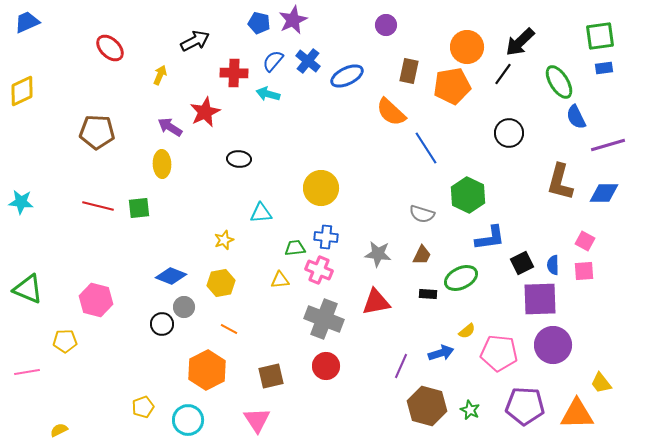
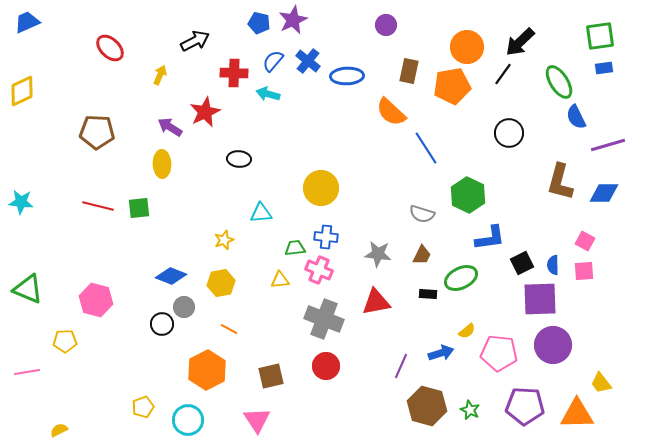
blue ellipse at (347, 76): rotated 24 degrees clockwise
